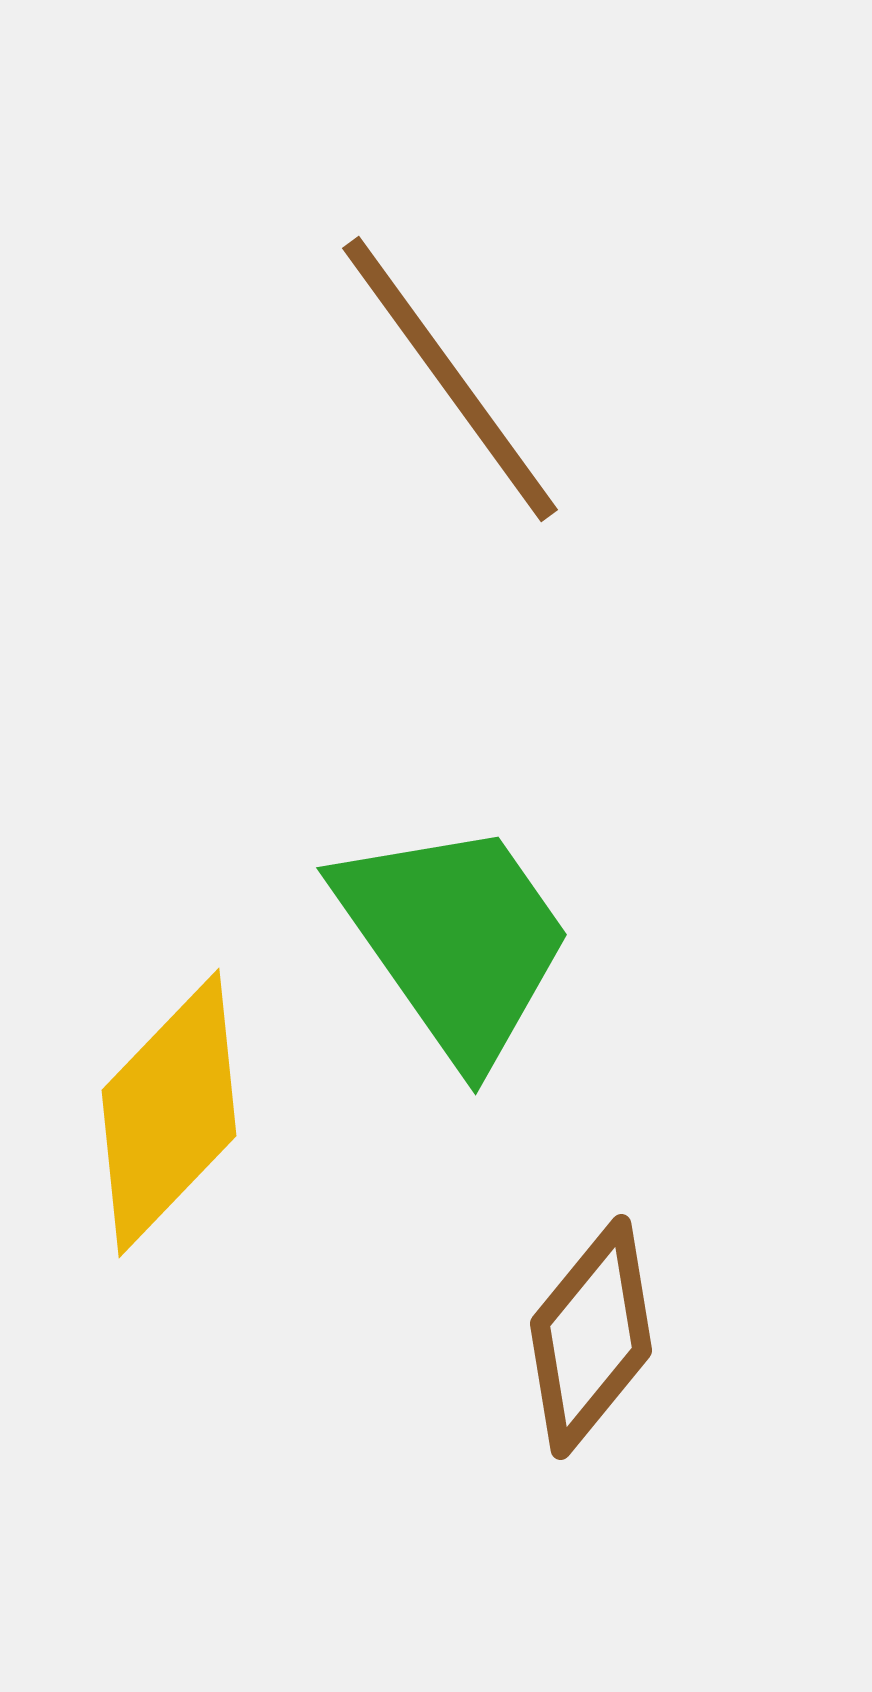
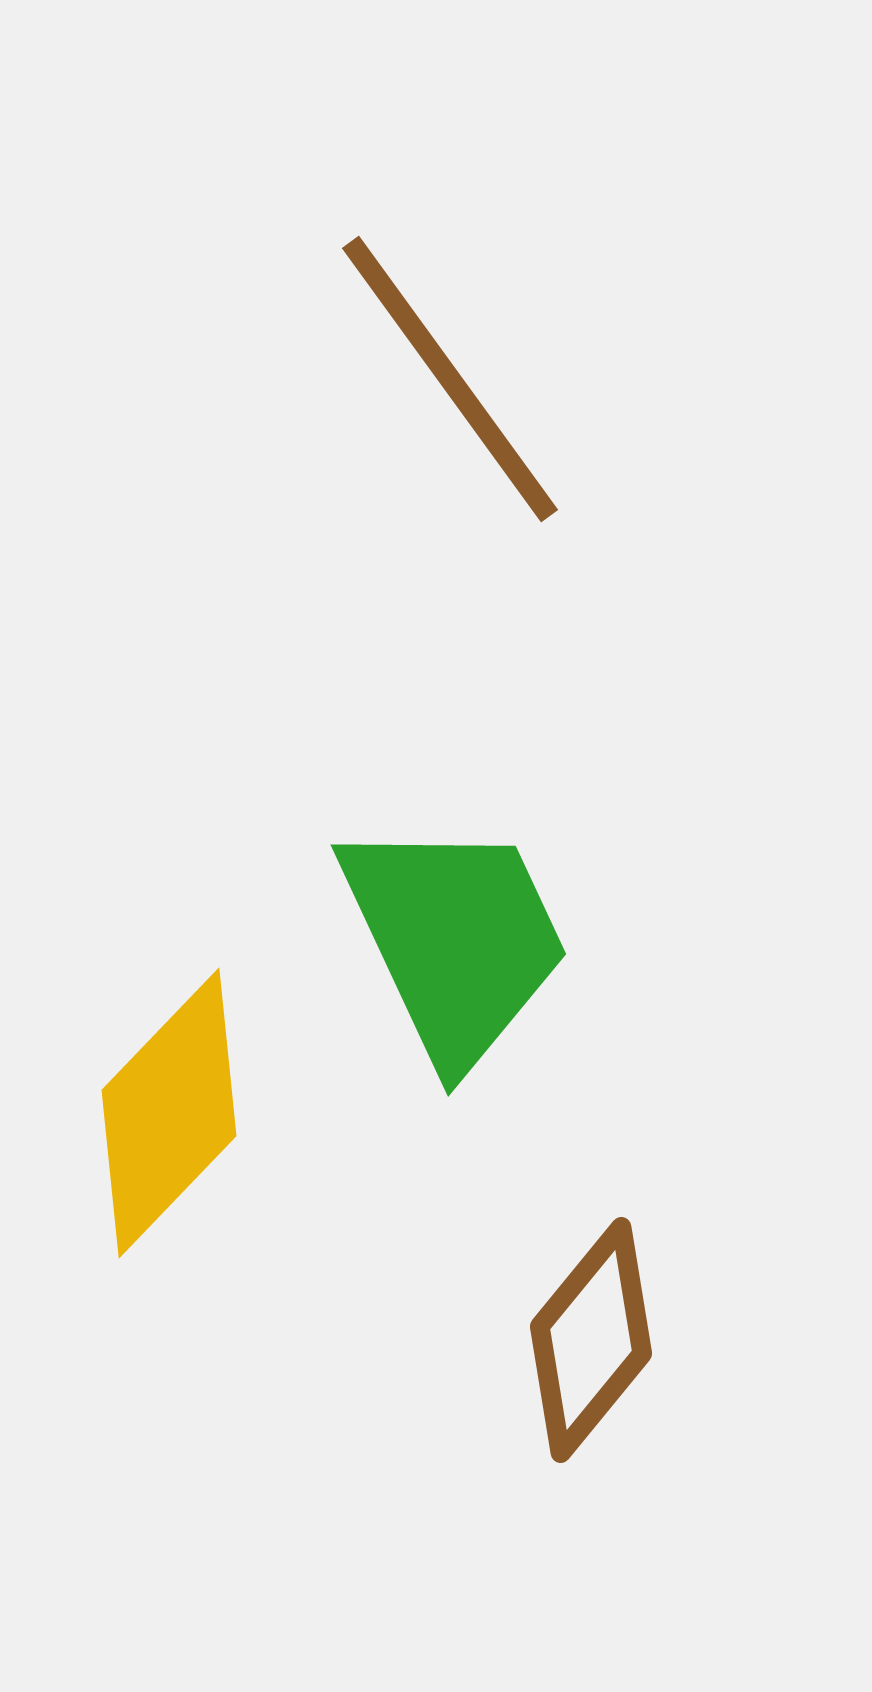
green trapezoid: rotated 10 degrees clockwise
brown diamond: moved 3 px down
